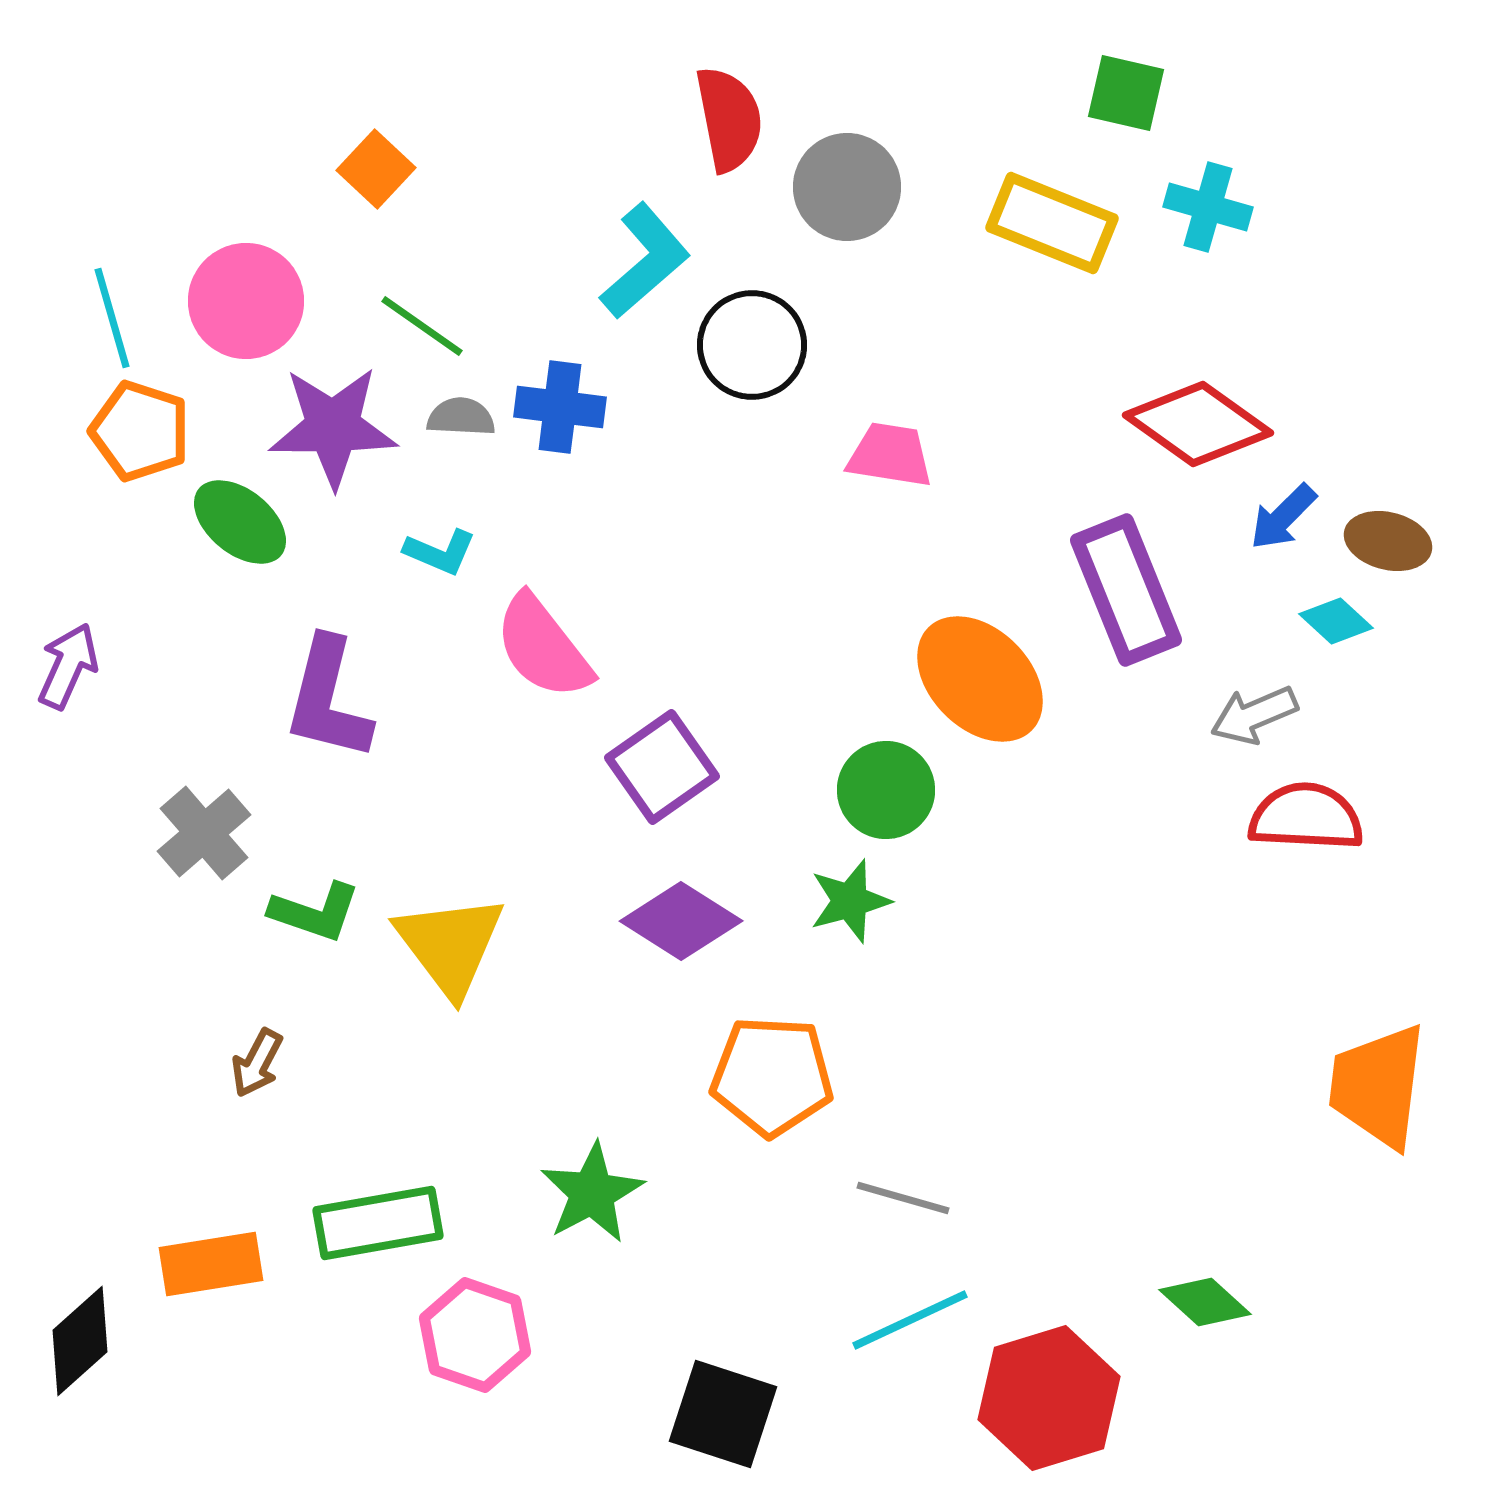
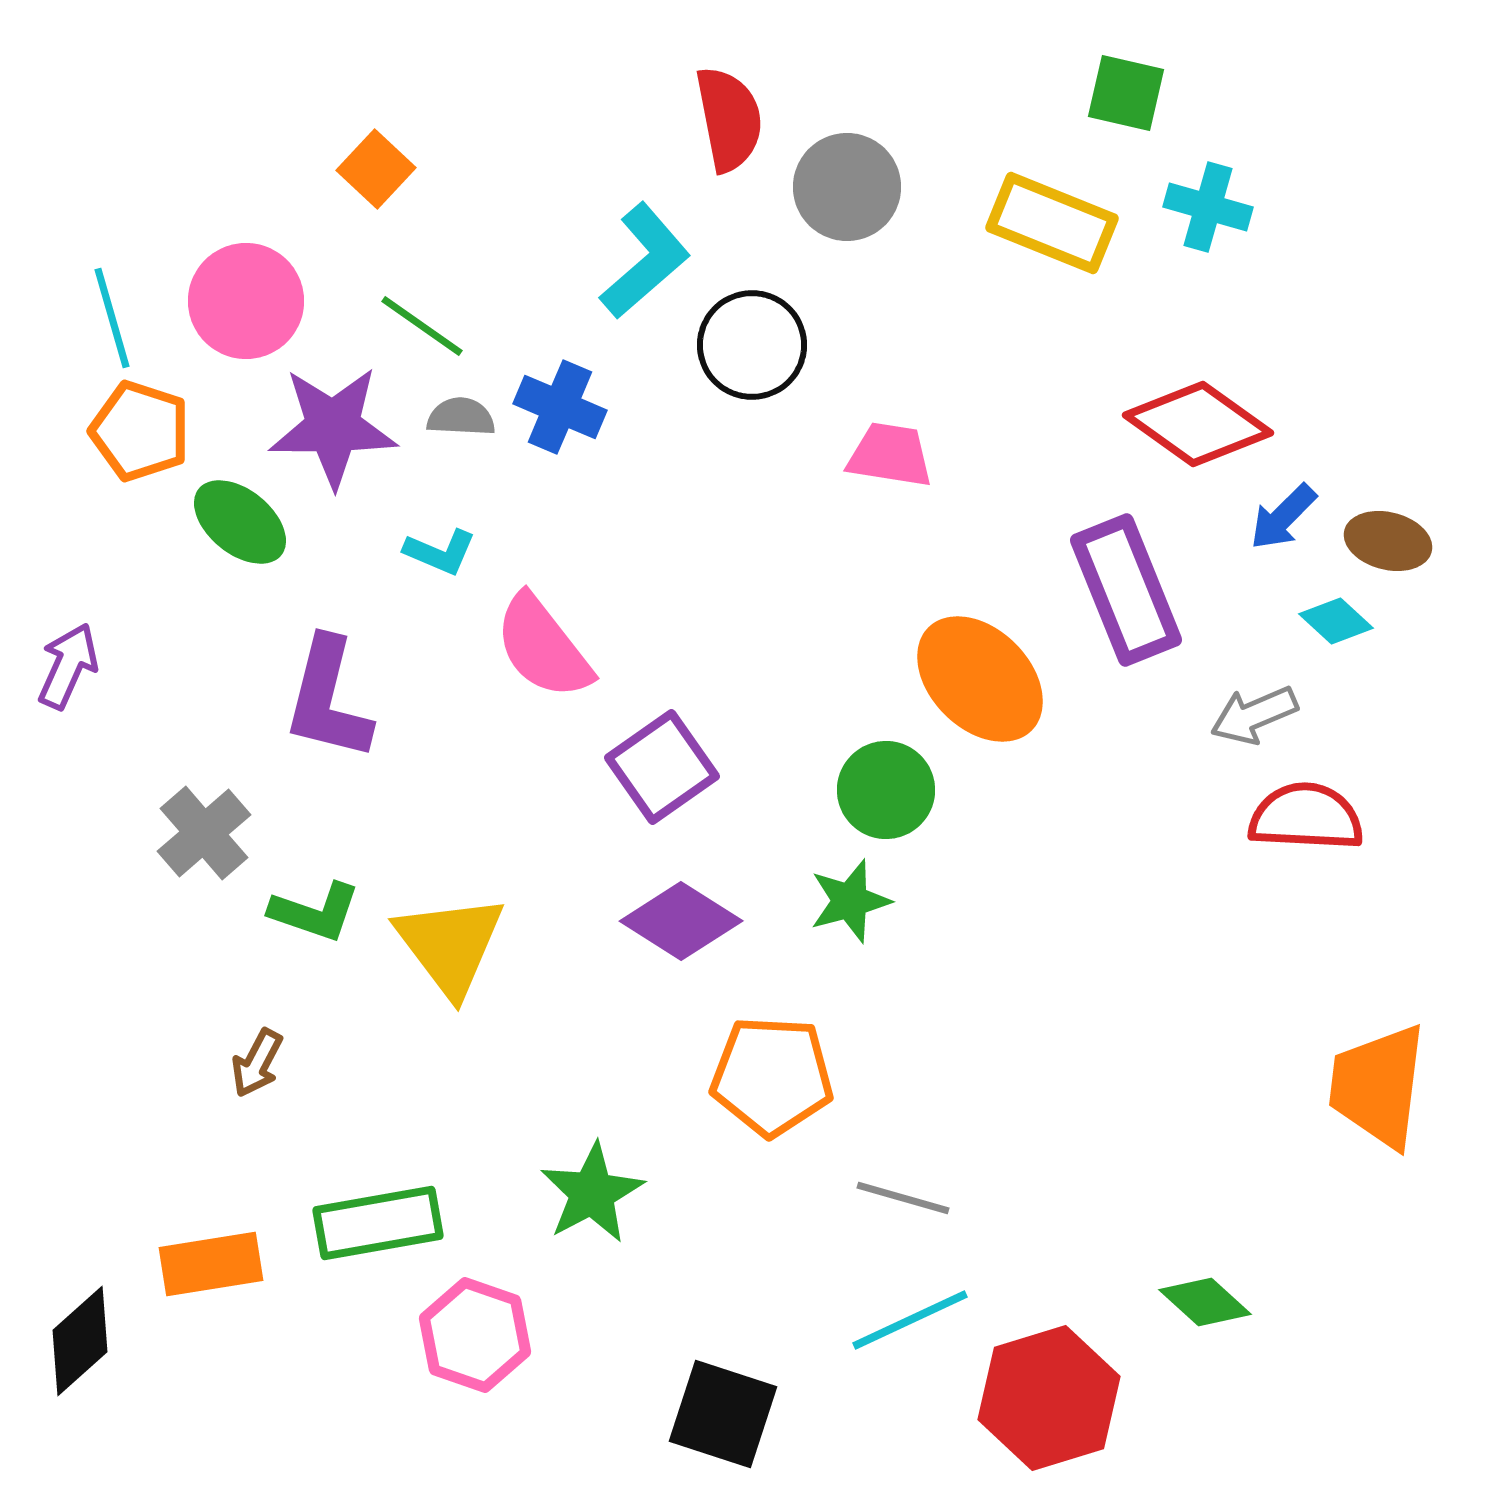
blue cross at (560, 407): rotated 16 degrees clockwise
